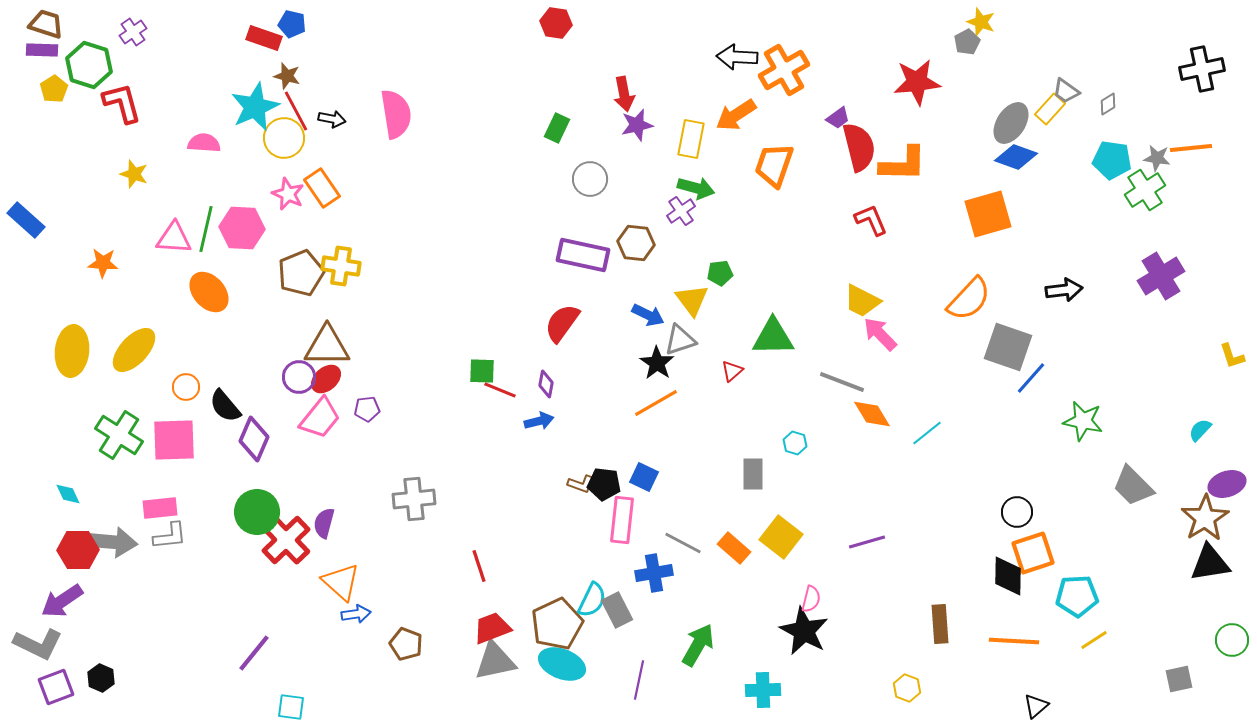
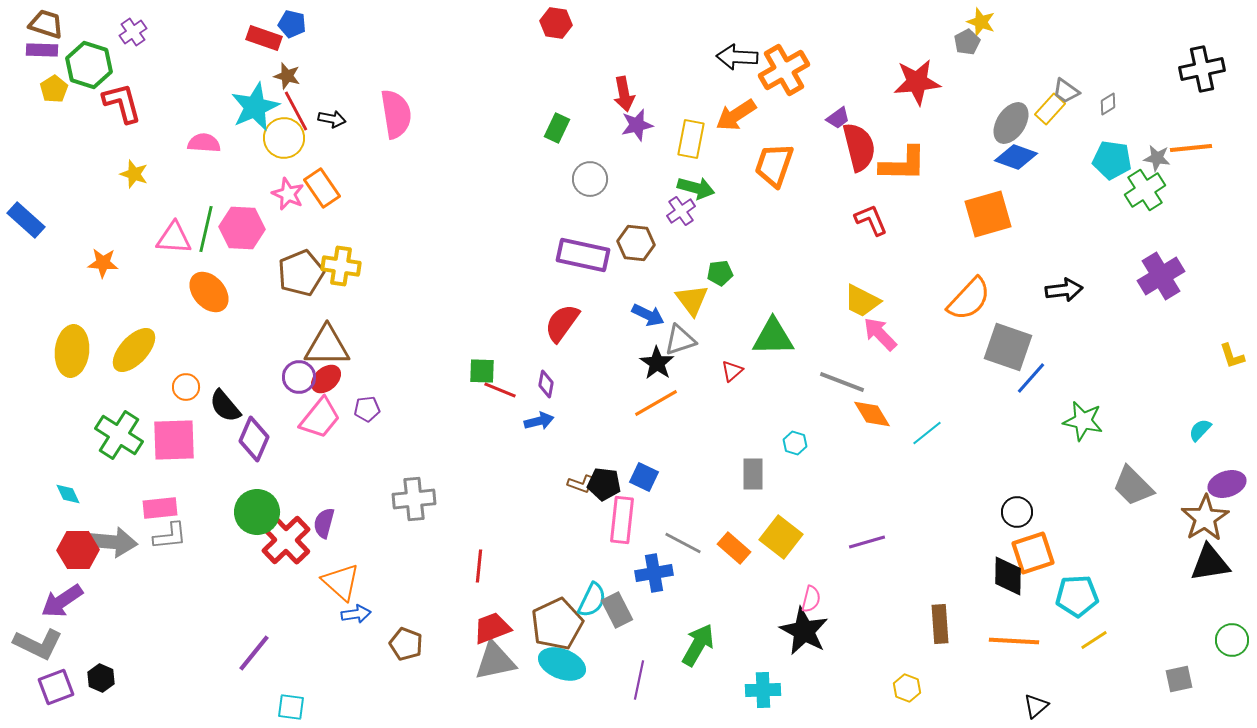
red line at (479, 566): rotated 24 degrees clockwise
